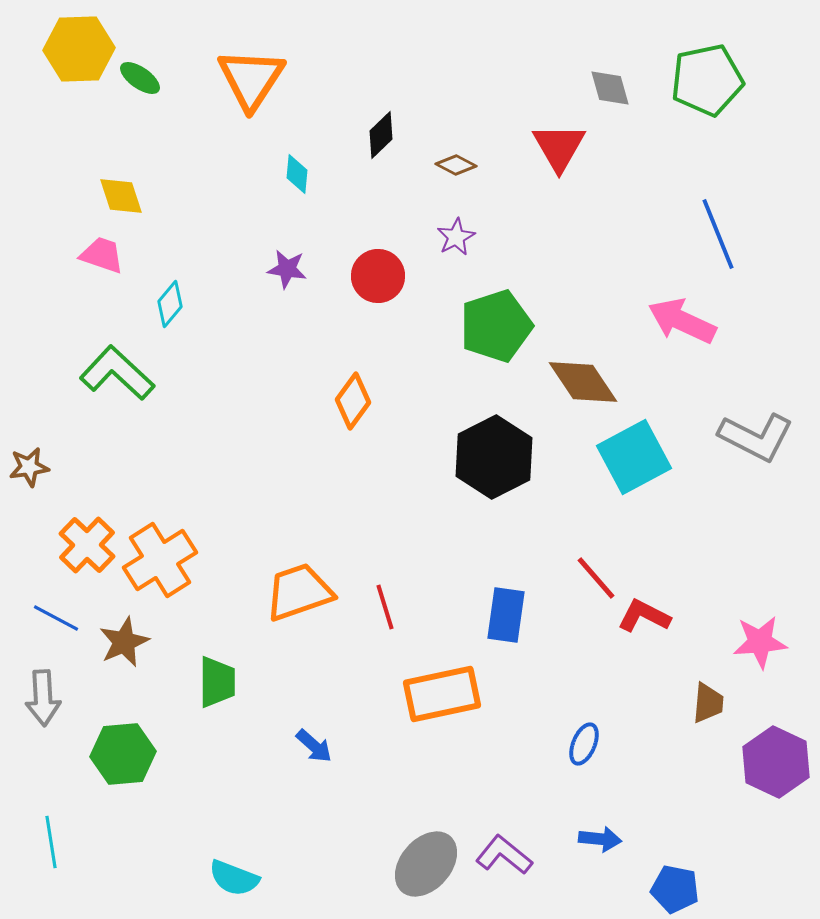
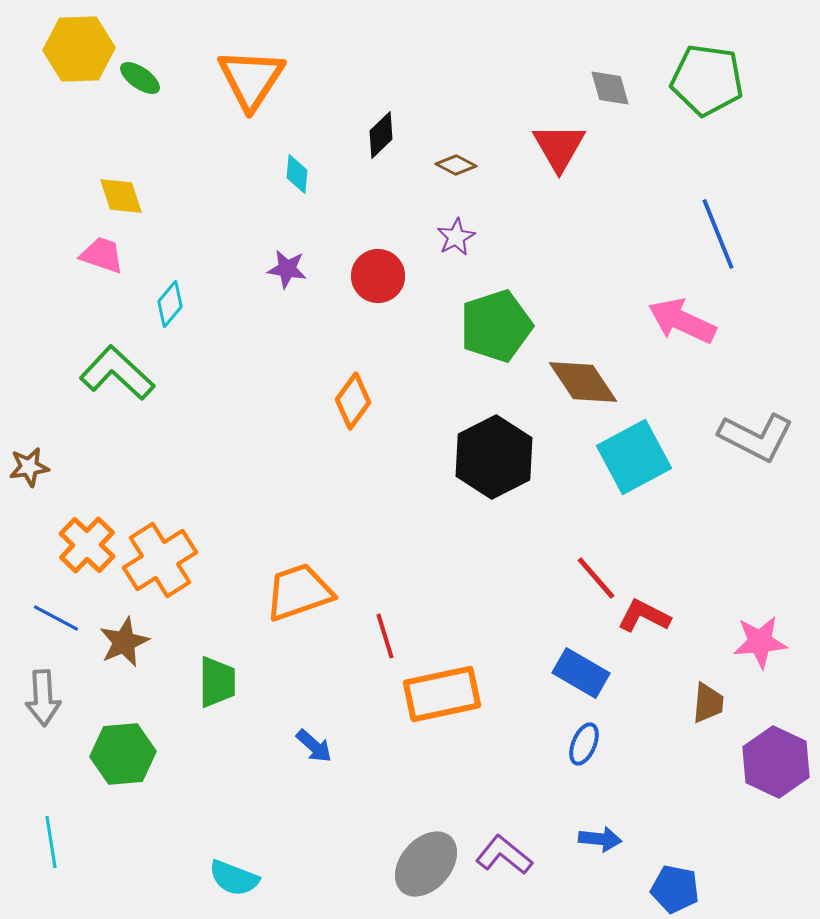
green pentagon at (707, 80): rotated 20 degrees clockwise
red line at (385, 607): moved 29 px down
blue rectangle at (506, 615): moved 75 px right, 58 px down; rotated 68 degrees counterclockwise
